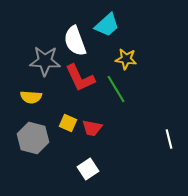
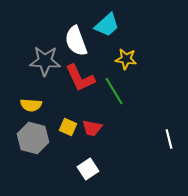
white semicircle: moved 1 px right
green line: moved 2 px left, 2 px down
yellow semicircle: moved 8 px down
yellow square: moved 4 px down
